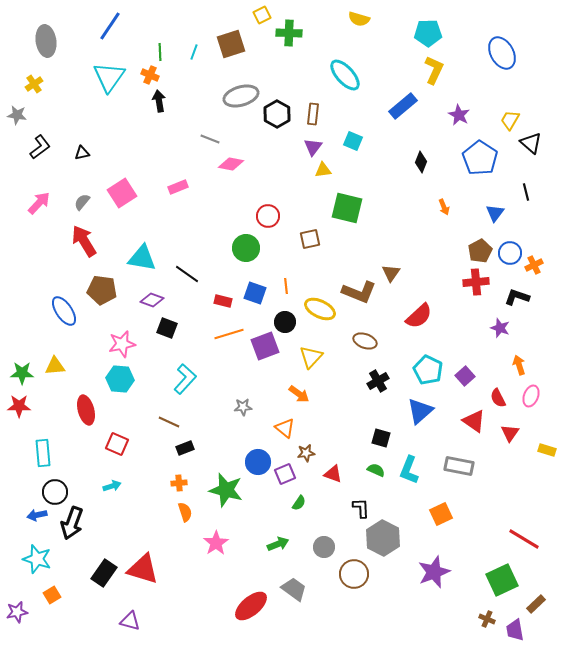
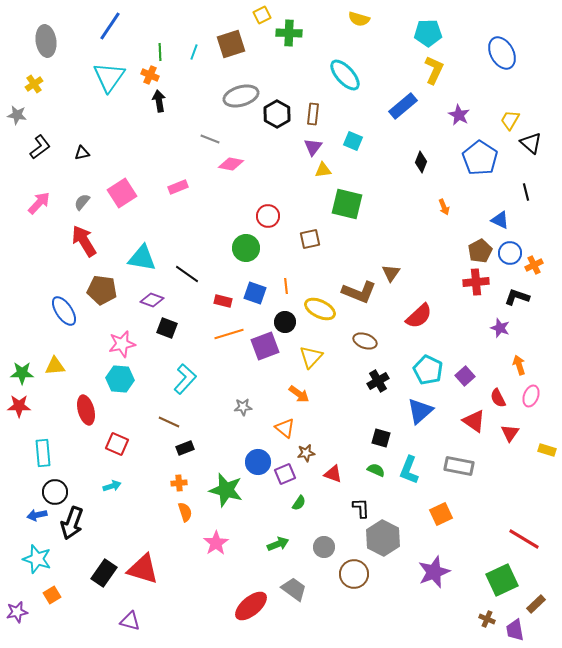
green square at (347, 208): moved 4 px up
blue triangle at (495, 213): moved 5 px right, 7 px down; rotated 42 degrees counterclockwise
